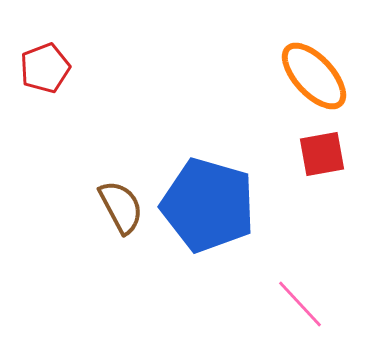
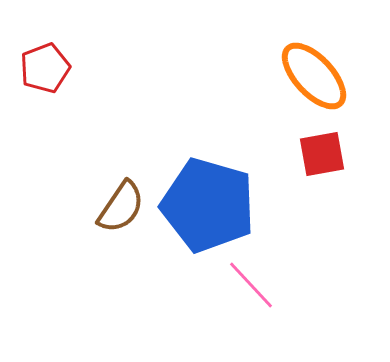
brown semicircle: rotated 62 degrees clockwise
pink line: moved 49 px left, 19 px up
